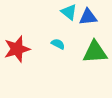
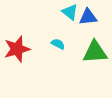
cyan triangle: moved 1 px right
